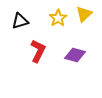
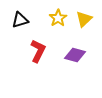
yellow triangle: moved 5 px down
black triangle: moved 1 px up
